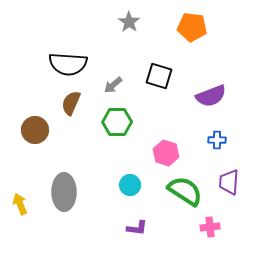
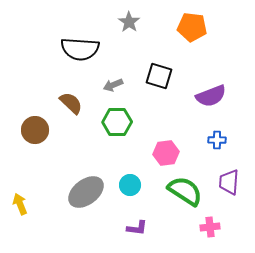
black semicircle: moved 12 px right, 15 px up
gray arrow: rotated 18 degrees clockwise
brown semicircle: rotated 110 degrees clockwise
pink hexagon: rotated 25 degrees counterclockwise
gray ellipse: moved 22 px right; rotated 54 degrees clockwise
